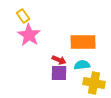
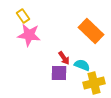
pink star: rotated 25 degrees counterclockwise
orange rectangle: moved 8 px right, 11 px up; rotated 45 degrees clockwise
red arrow: moved 5 px right, 2 px up; rotated 32 degrees clockwise
cyan semicircle: rotated 28 degrees clockwise
yellow cross: rotated 25 degrees counterclockwise
